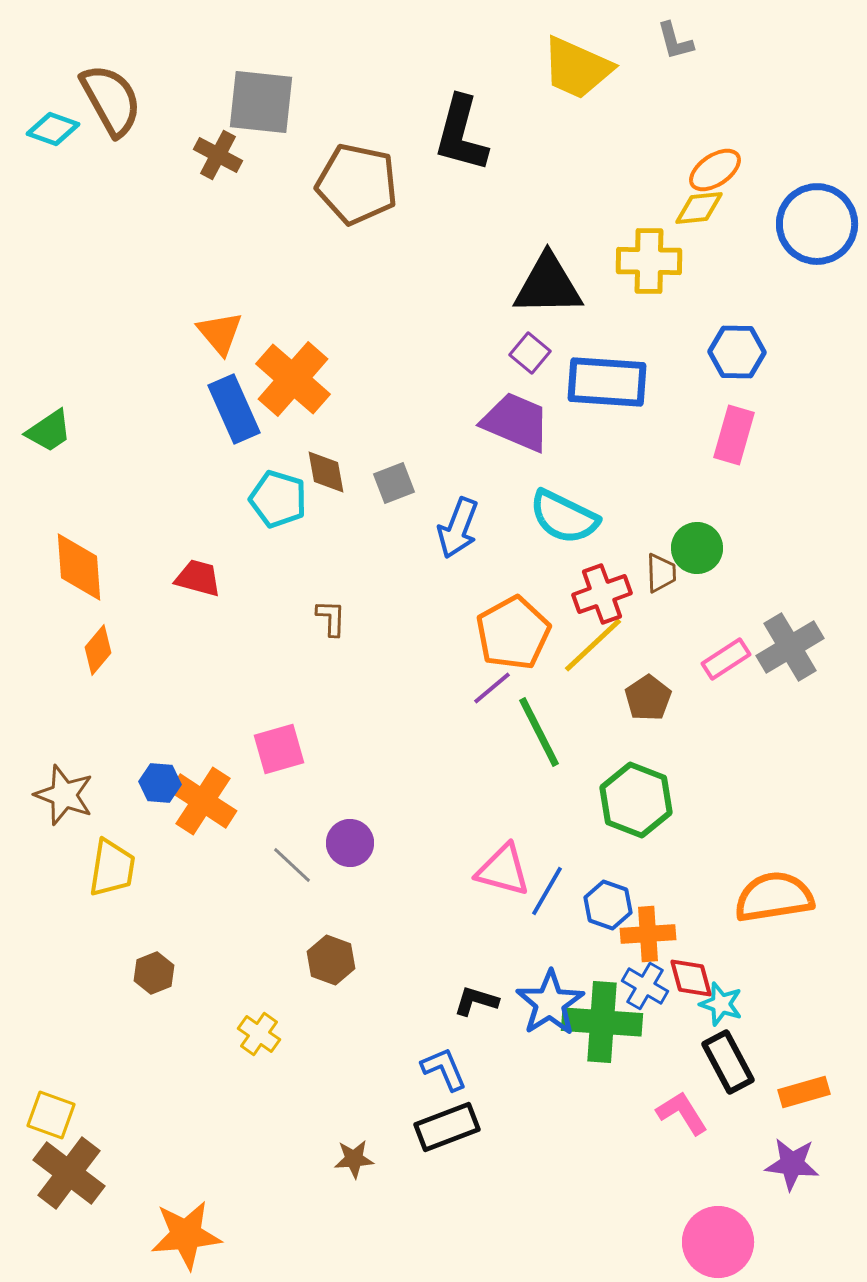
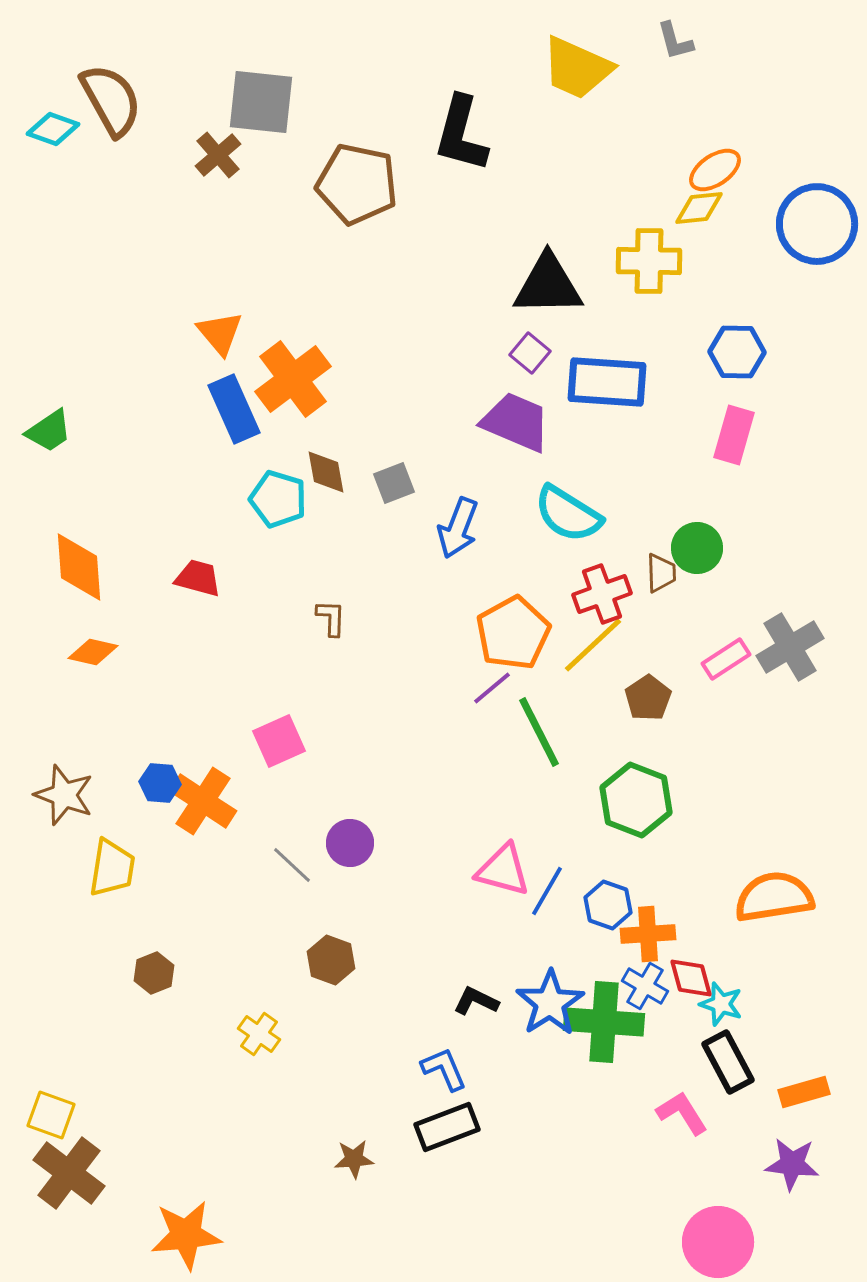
brown cross at (218, 155): rotated 21 degrees clockwise
orange cross at (293, 379): rotated 12 degrees clockwise
cyan semicircle at (564, 517): moved 4 px right, 3 px up; rotated 6 degrees clockwise
orange diamond at (98, 650): moved 5 px left, 2 px down; rotated 63 degrees clockwise
pink square at (279, 749): moved 8 px up; rotated 8 degrees counterclockwise
black L-shape at (476, 1001): rotated 9 degrees clockwise
green cross at (602, 1022): moved 2 px right
